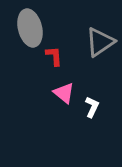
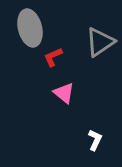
red L-shape: moved 1 px left, 1 px down; rotated 110 degrees counterclockwise
white L-shape: moved 3 px right, 33 px down
